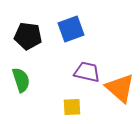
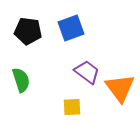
blue square: moved 1 px up
black pentagon: moved 5 px up
purple trapezoid: rotated 24 degrees clockwise
orange triangle: rotated 12 degrees clockwise
